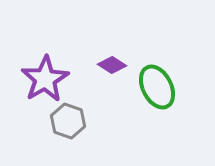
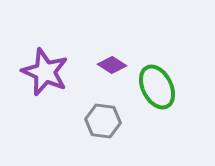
purple star: moved 7 px up; rotated 18 degrees counterclockwise
gray hexagon: moved 35 px right; rotated 12 degrees counterclockwise
